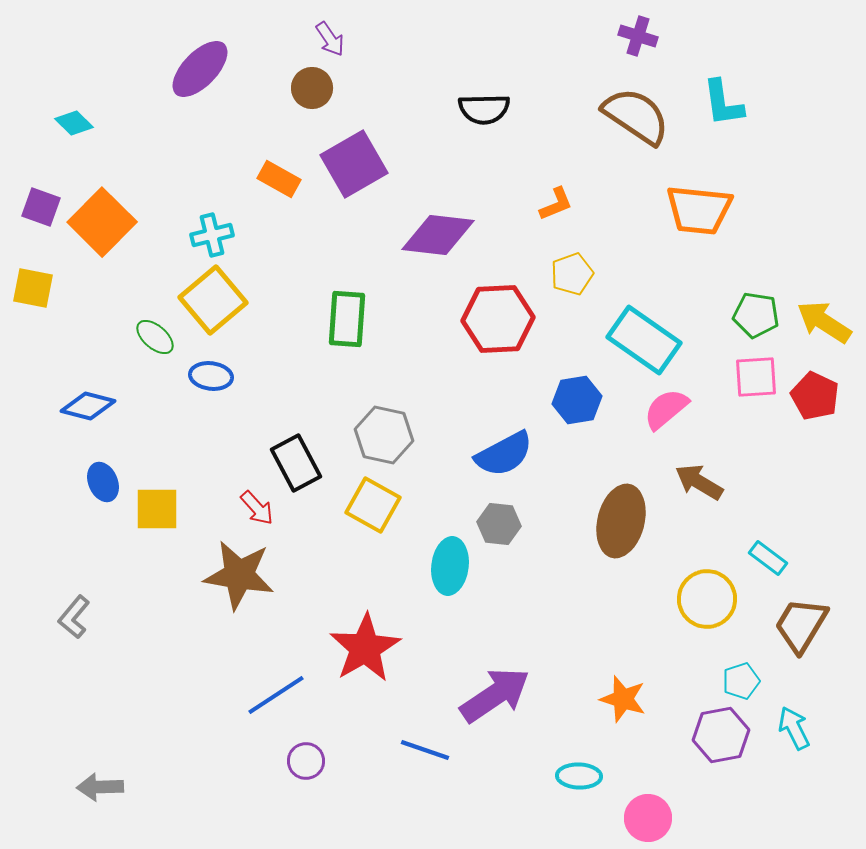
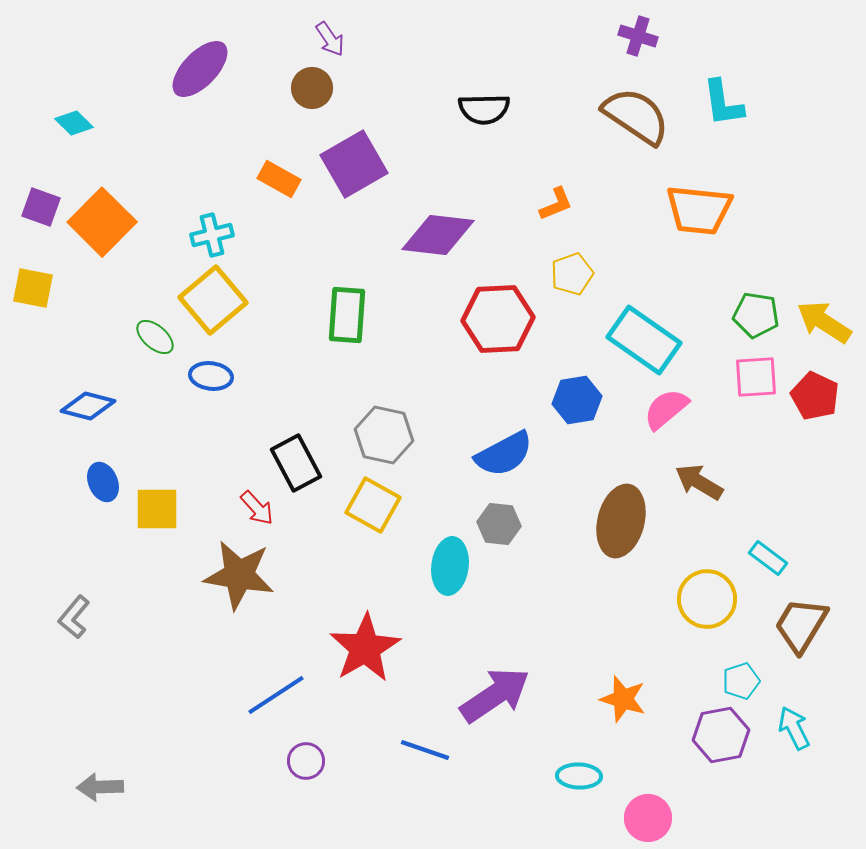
green rectangle at (347, 319): moved 4 px up
